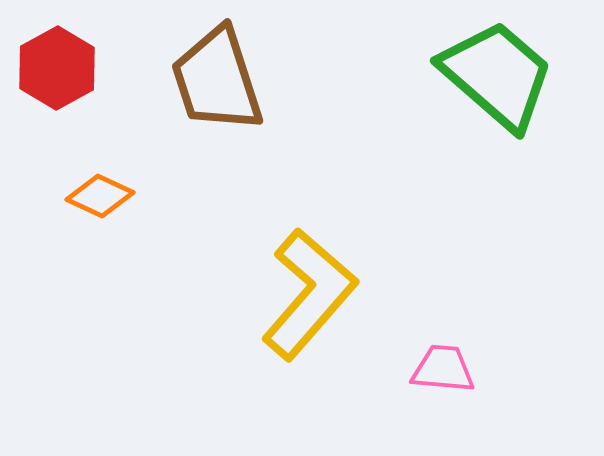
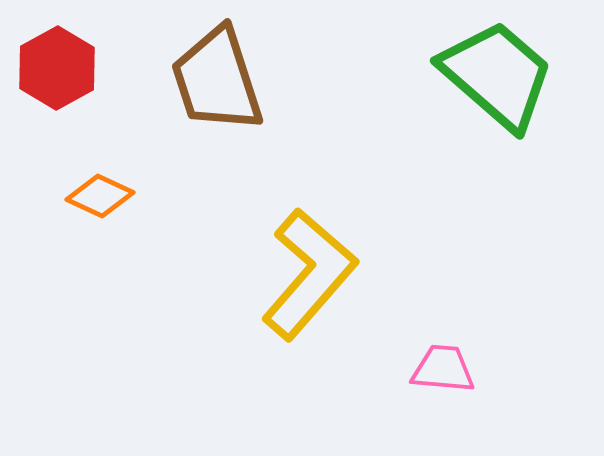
yellow L-shape: moved 20 px up
